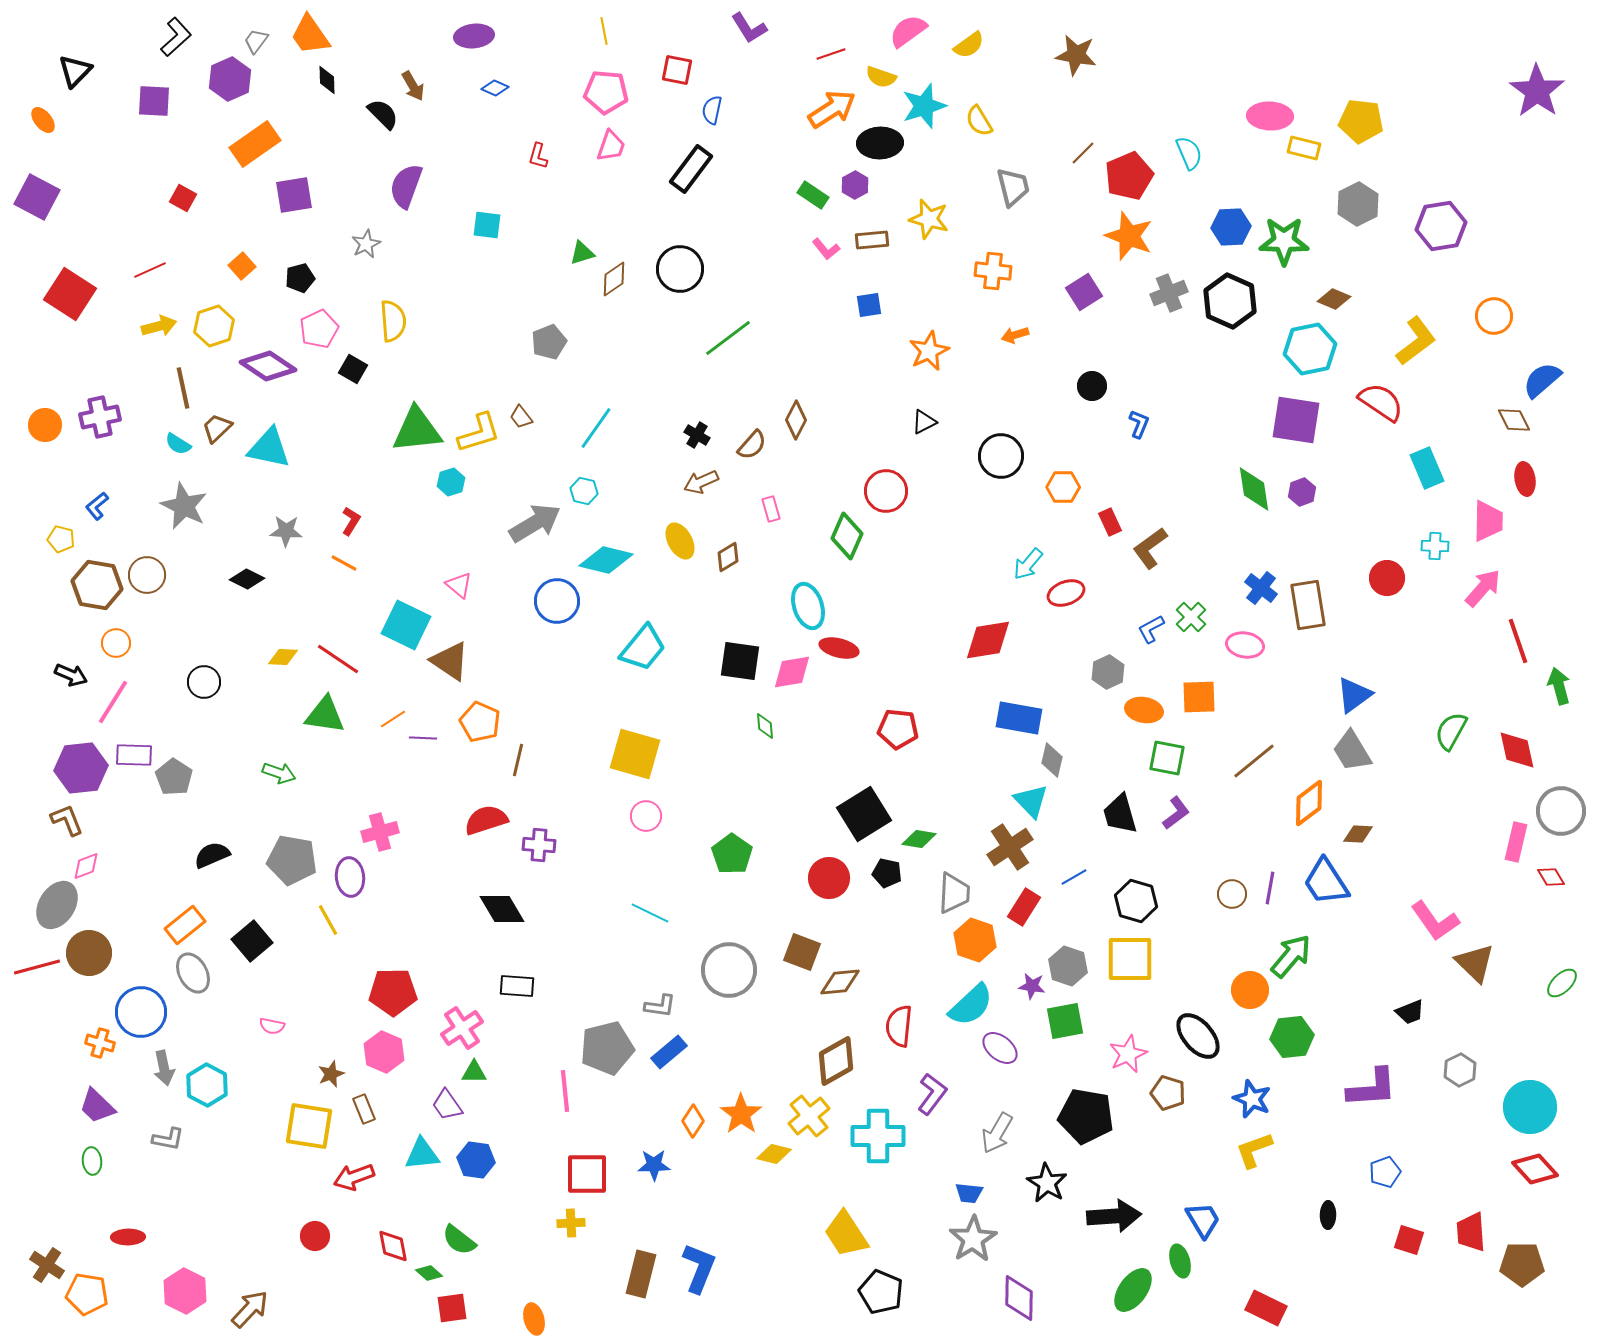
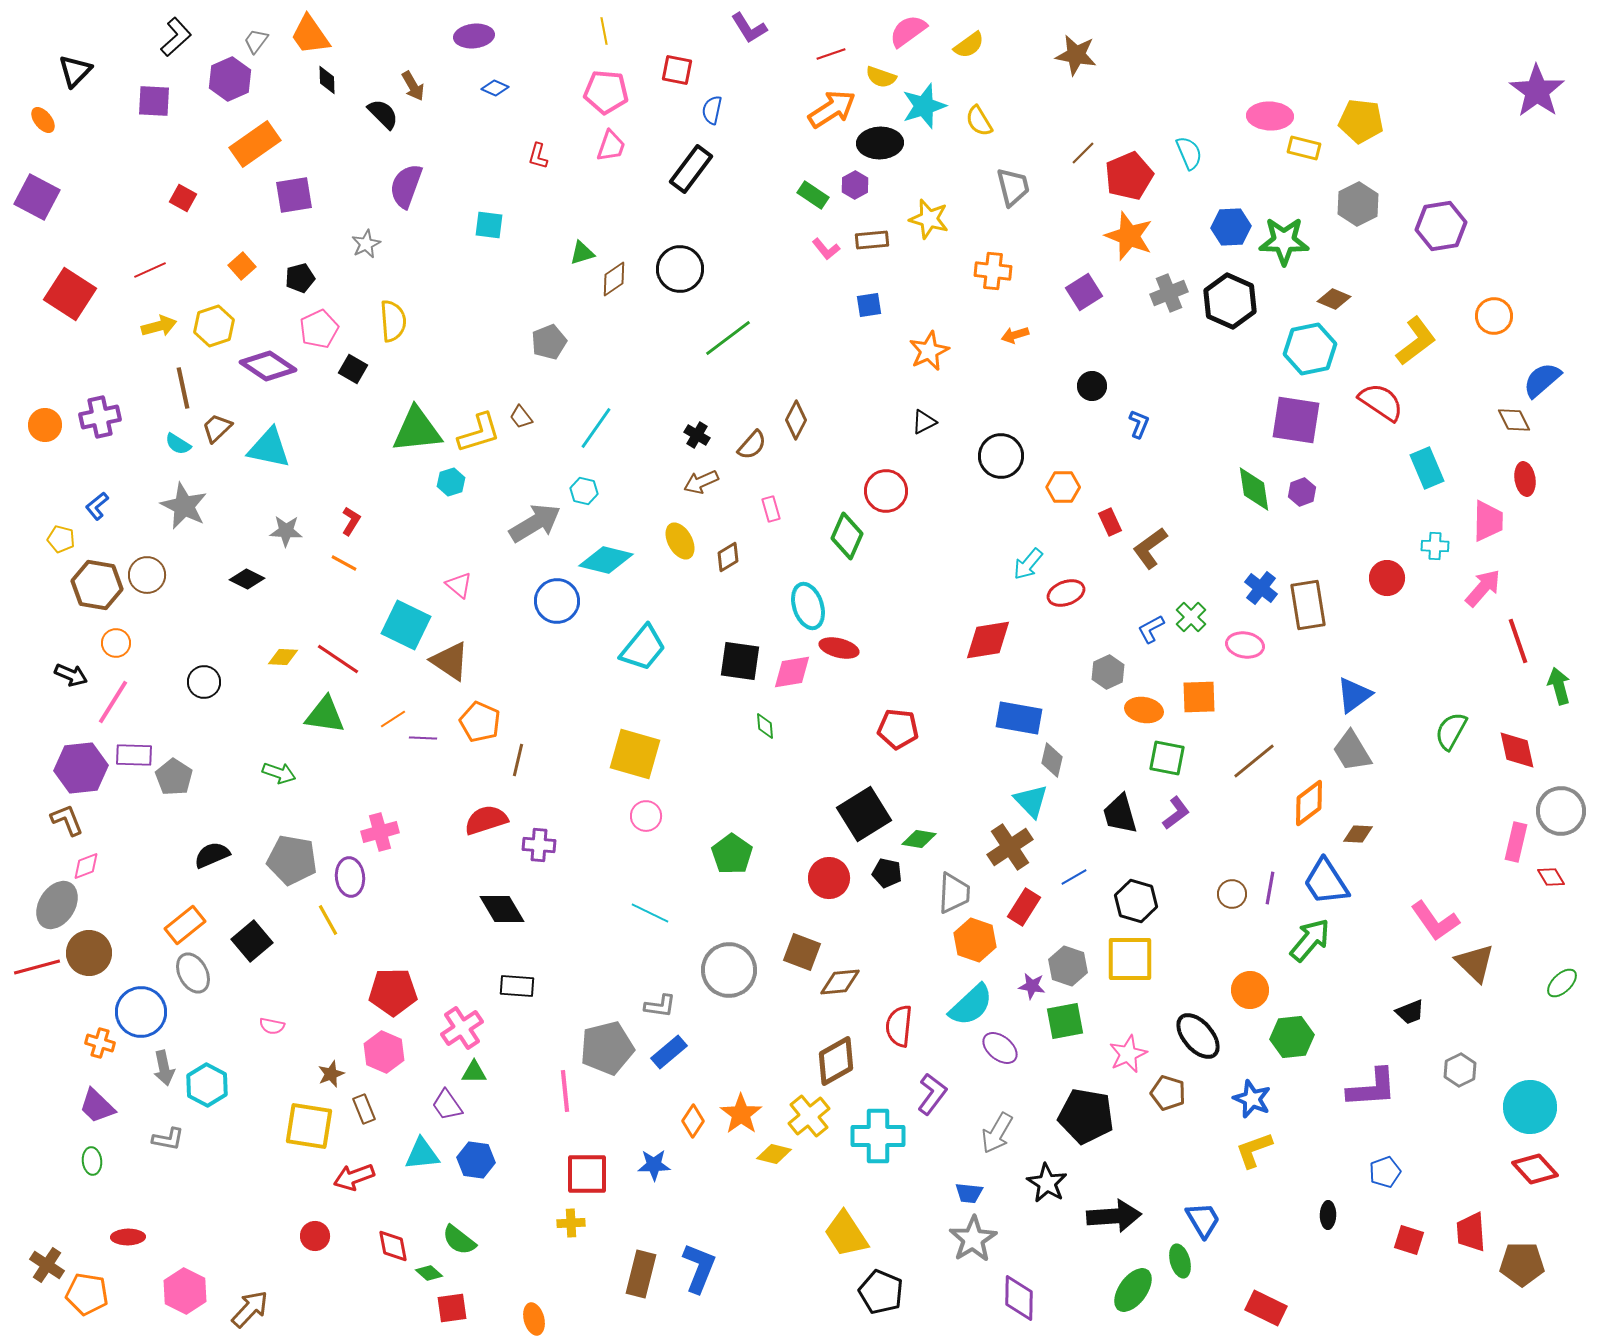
cyan square at (487, 225): moved 2 px right
green arrow at (1291, 956): moved 19 px right, 16 px up
